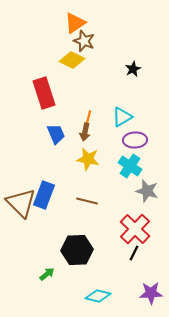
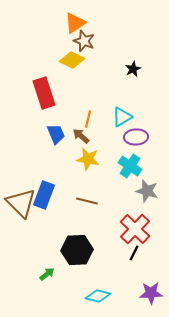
brown arrow: moved 4 px left, 4 px down; rotated 120 degrees clockwise
purple ellipse: moved 1 px right, 3 px up
